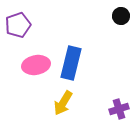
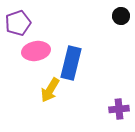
purple pentagon: moved 2 px up
pink ellipse: moved 14 px up
yellow arrow: moved 13 px left, 13 px up
purple cross: rotated 12 degrees clockwise
